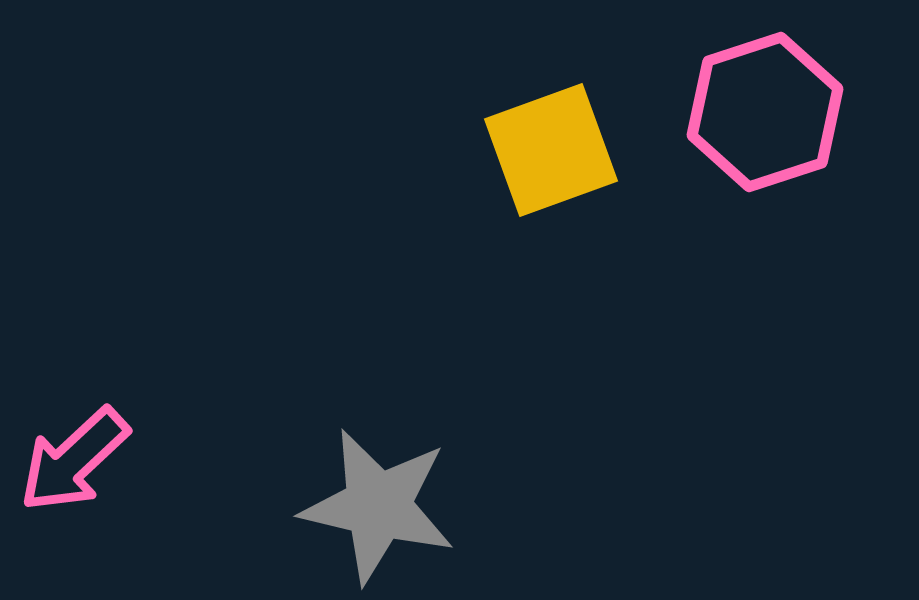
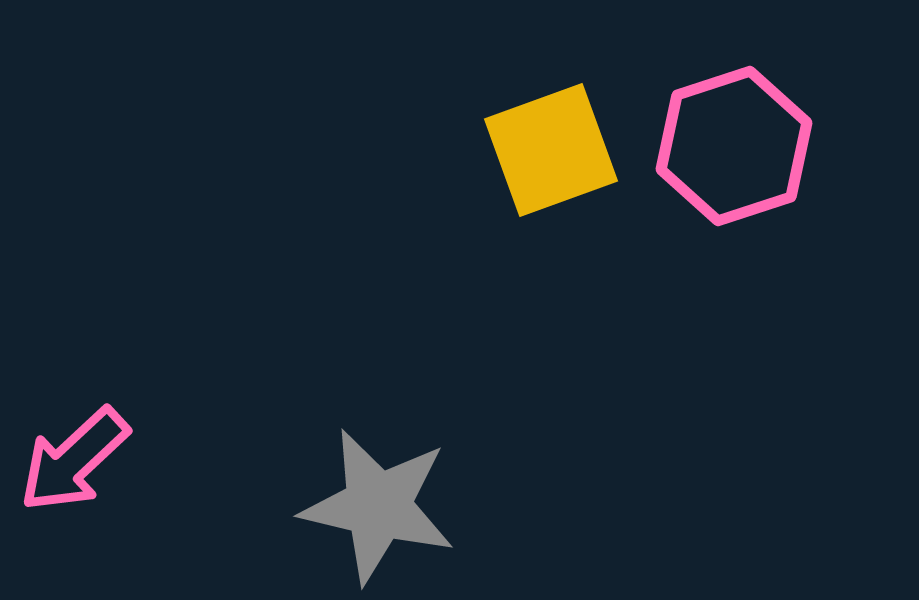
pink hexagon: moved 31 px left, 34 px down
